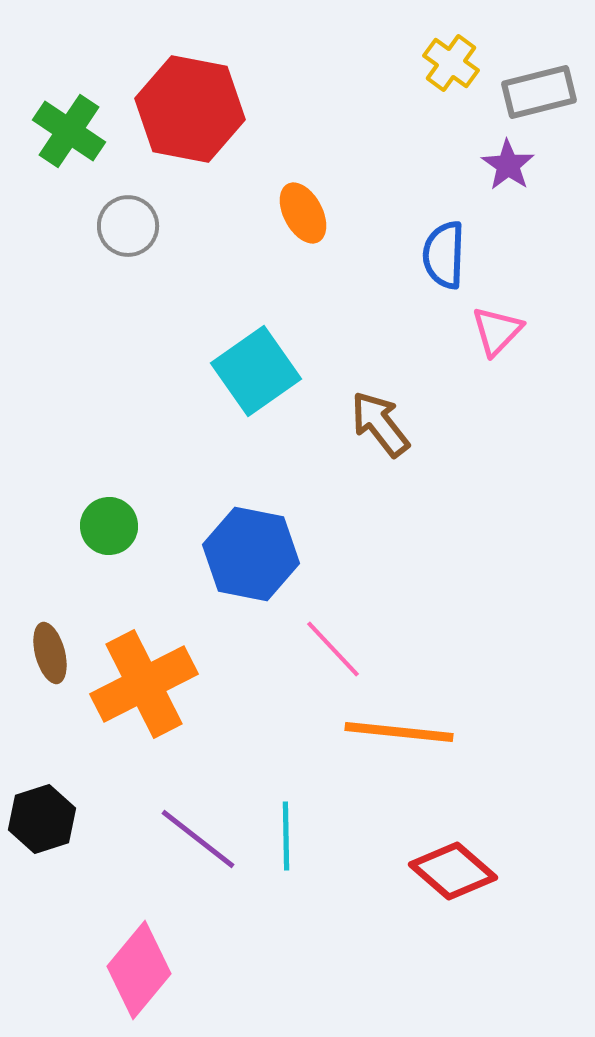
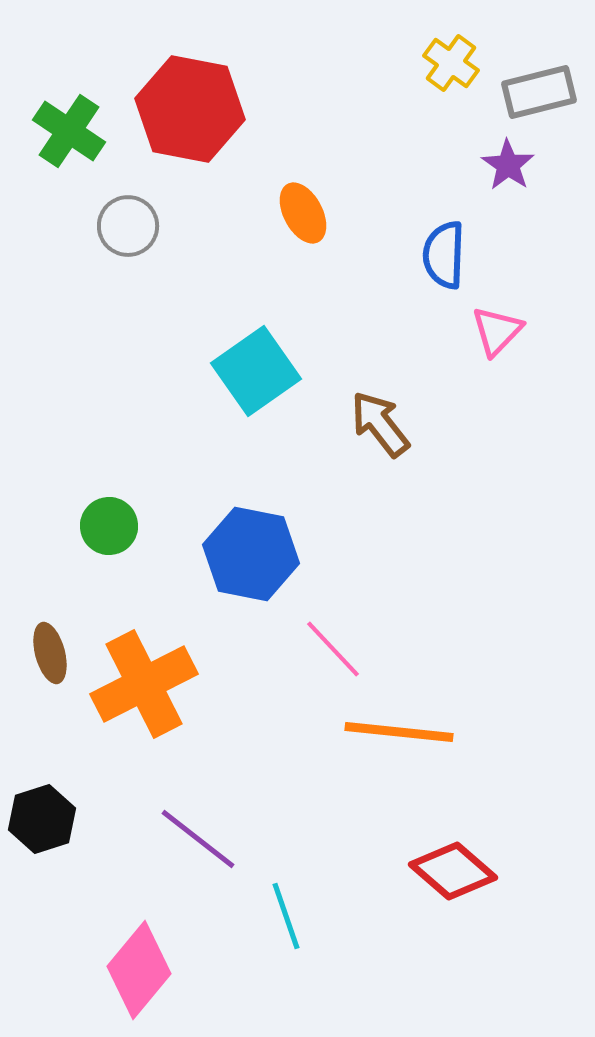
cyan line: moved 80 px down; rotated 18 degrees counterclockwise
